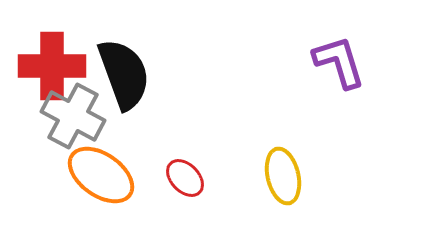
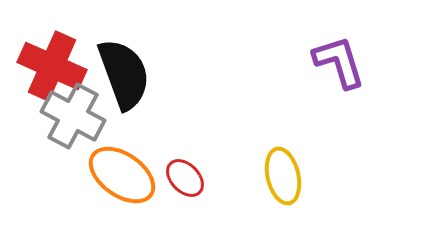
red cross: rotated 24 degrees clockwise
orange ellipse: moved 21 px right
